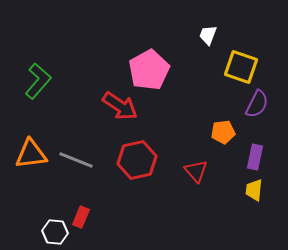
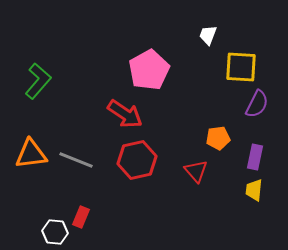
yellow square: rotated 16 degrees counterclockwise
red arrow: moved 5 px right, 8 px down
orange pentagon: moved 5 px left, 6 px down
